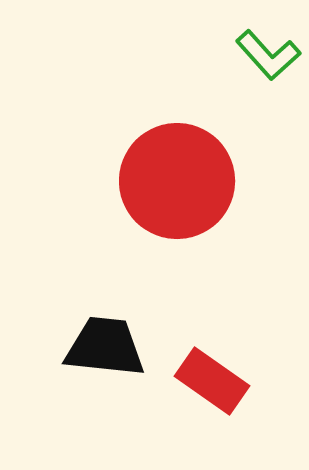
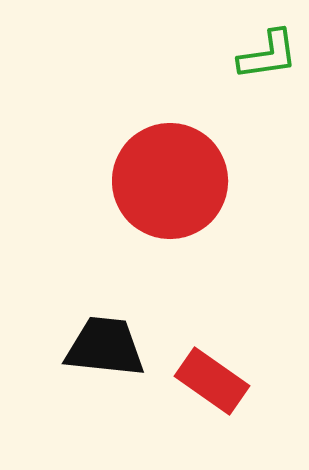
green L-shape: rotated 56 degrees counterclockwise
red circle: moved 7 px left
